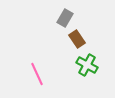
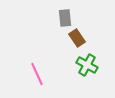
gray rectangle: rotated 36 degrees counterclockwise
brown rectangle: moved 1 px up
